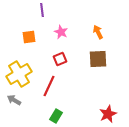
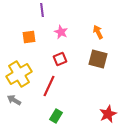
brown square: rotated 18 degrees clockwise
